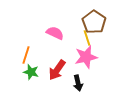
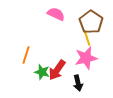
brown pentagon: moved 3 px left
pink semicircle: moved 1 px right, 19 px up
pink star: moved 1 px down
green star: moved 11 px right
